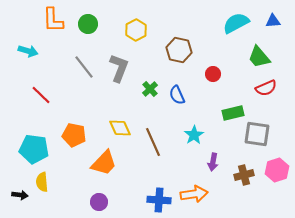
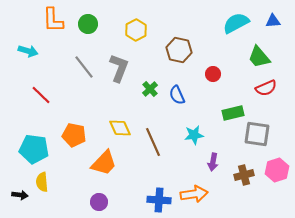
cyan star: rotated 24 degrees clockwise
